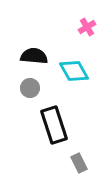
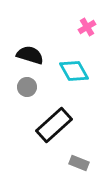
black semicircle: moved 4 px left, 1 px up; rotated 12 degrees clockwise
gray circle: moved 3 px left, 1 px up
black rectangle: rotated 66 degrees clockwise
gray rectangle: rotated 42 degrees counterclockwise
